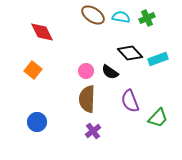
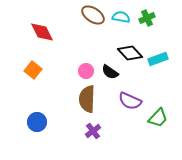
purple semicircle: rotated 45 degrees counterclockwise
